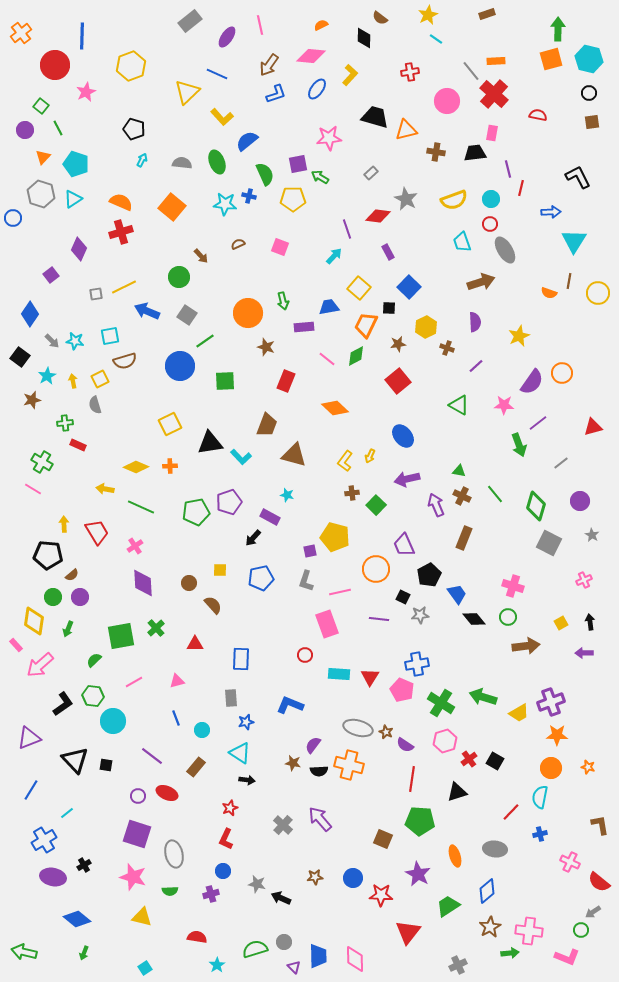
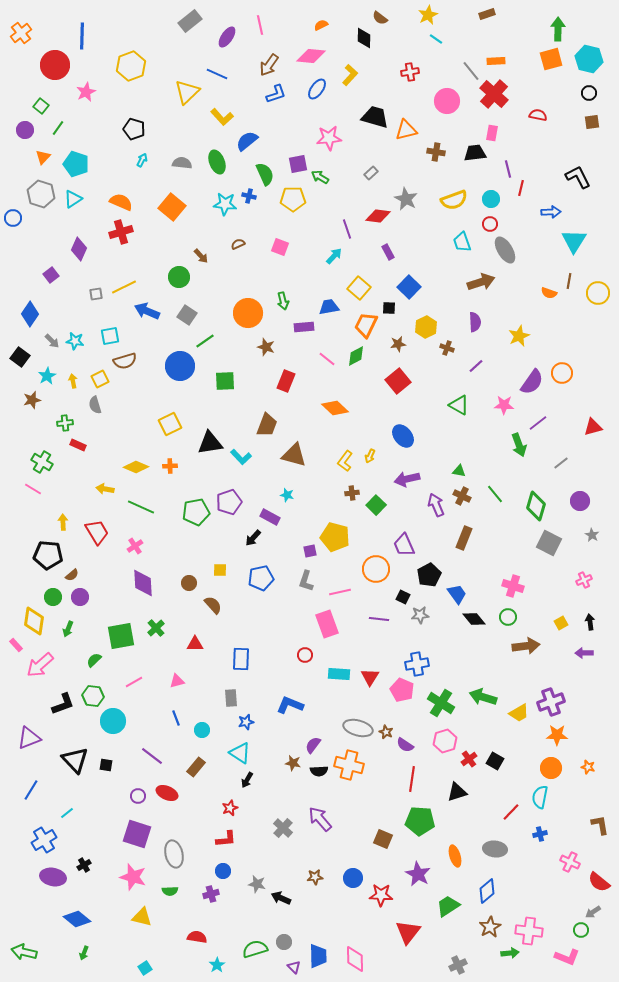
green line at (58, 128): rotated 63 degrees clockwise
yellow arrow at (64, 524): moved 1 px left, 2 px up
black L-shape at (63, 704): rotated 15 degrees clockwise
black arrow at (247, 780): rotated 112 degrees clockwise
gray cross at (283, 825): moved 3 px down
red L-shape at (226, 839): rotated 120 degrees counterclockwise
